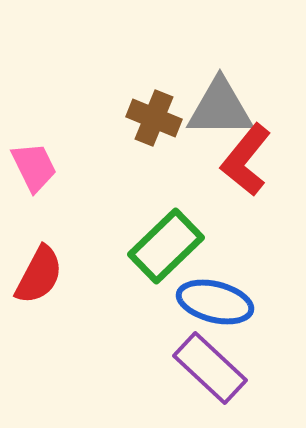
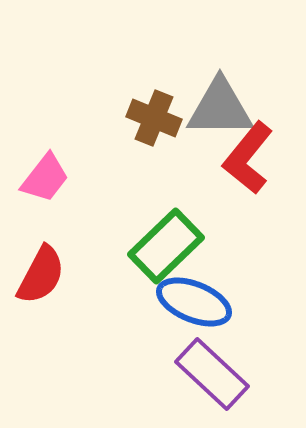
red L-shape: moved 2 px right, 2 px up
pink trapezoid: moved 11 px right, 11 px down; rotated 64 degrees clockwise
red semicircle: moved 2 px right
blue ellipse: moved 21 px left; rotated 8 degrees clockwise
purple rectangle: moved 2 px right, 6 px down
